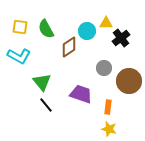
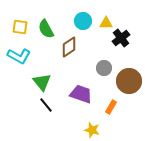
cyan circle: moved 4 px left, 10 px up
orange rectangle: moved 3 px right; rotated 24 degrees clockwise
yellow star: moved 17 px left, 1 px down
